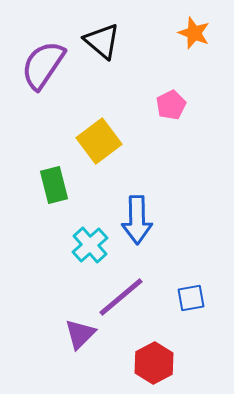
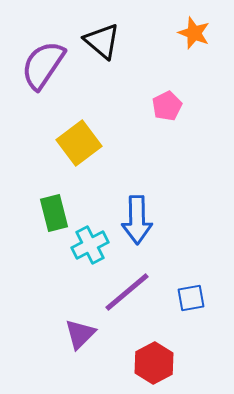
pink pentagon: moved 4 px left, 1 px down
yellow square: moved 20 px left, 2 px down
green rectangle: moved 28 px down
cyan cross: rotated 15 degrees clockwise
purple line: moved 6 px right, 5 px up
